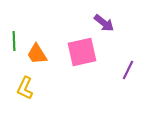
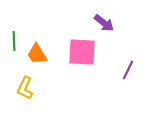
pink square: rotated 16 degrees clockwise
